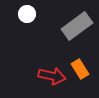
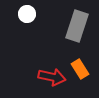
gray rectangle: rotated 36 degrees counterclockwise
red arrow: moved 1 px down
